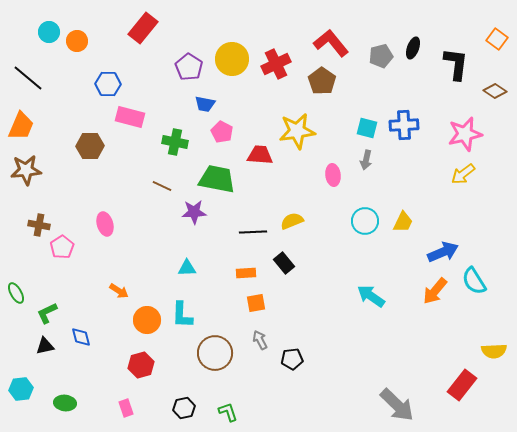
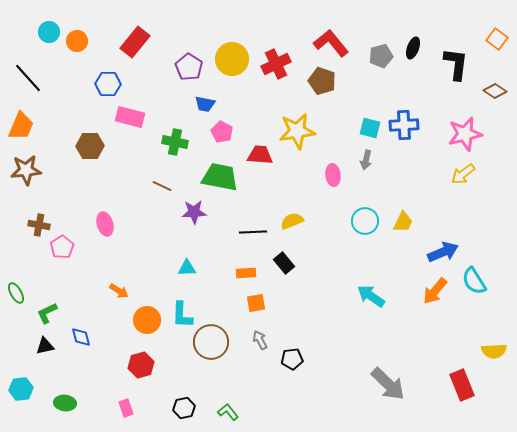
red rectangle at (143, 28): moved 8 px left, 14 px down
black line at (28, 78): rotated 8 degrees clockwise
brown pentagon at (322, 81): rotated 16 degrees counterclockwise
cyan square at (367, 128): moved 3 px right
green trapezoid at (217, 179): moved 3 px right, 2 px up
brown circle at (215, 353): moved 4 px left, 11 px up
red rectangle at (462, 385): rotated 60 degrees counterclockwise
gray arrow at (397, 405): moved 9 px left, 21 px up
green L-shape at (228, 412): rotated 20 degrees counterclockwise
